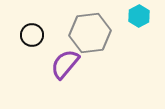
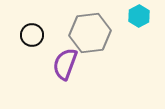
purple semicircle: rotated 20 degrees counterclockwise
